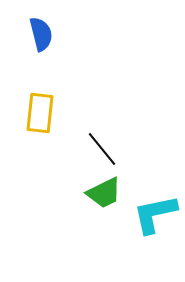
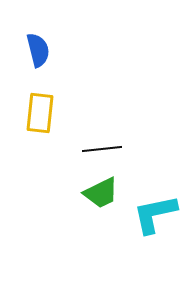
blue semicircle: moved 3 px left, 16 px down
black line: rotated 57 degrees counterclockwise
green trapezoid: moved 3 px left
